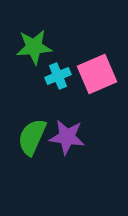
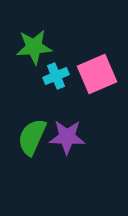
cyan cross: moved 2 px left
purple star: rotated 6 degrees counterclockwise
